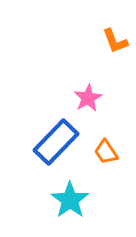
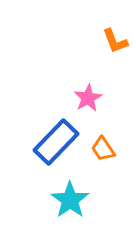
orange trapezoid: moved 3 px left, 3 px up
